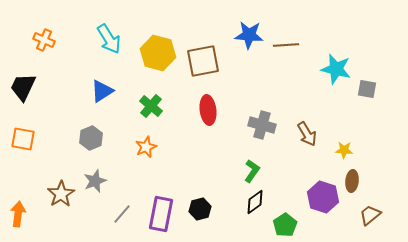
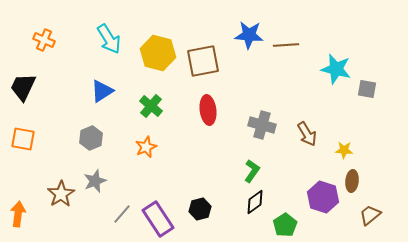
purple rectangle: moved 3 px left, 5 px down; rotated 44 degrees counterclockwise
